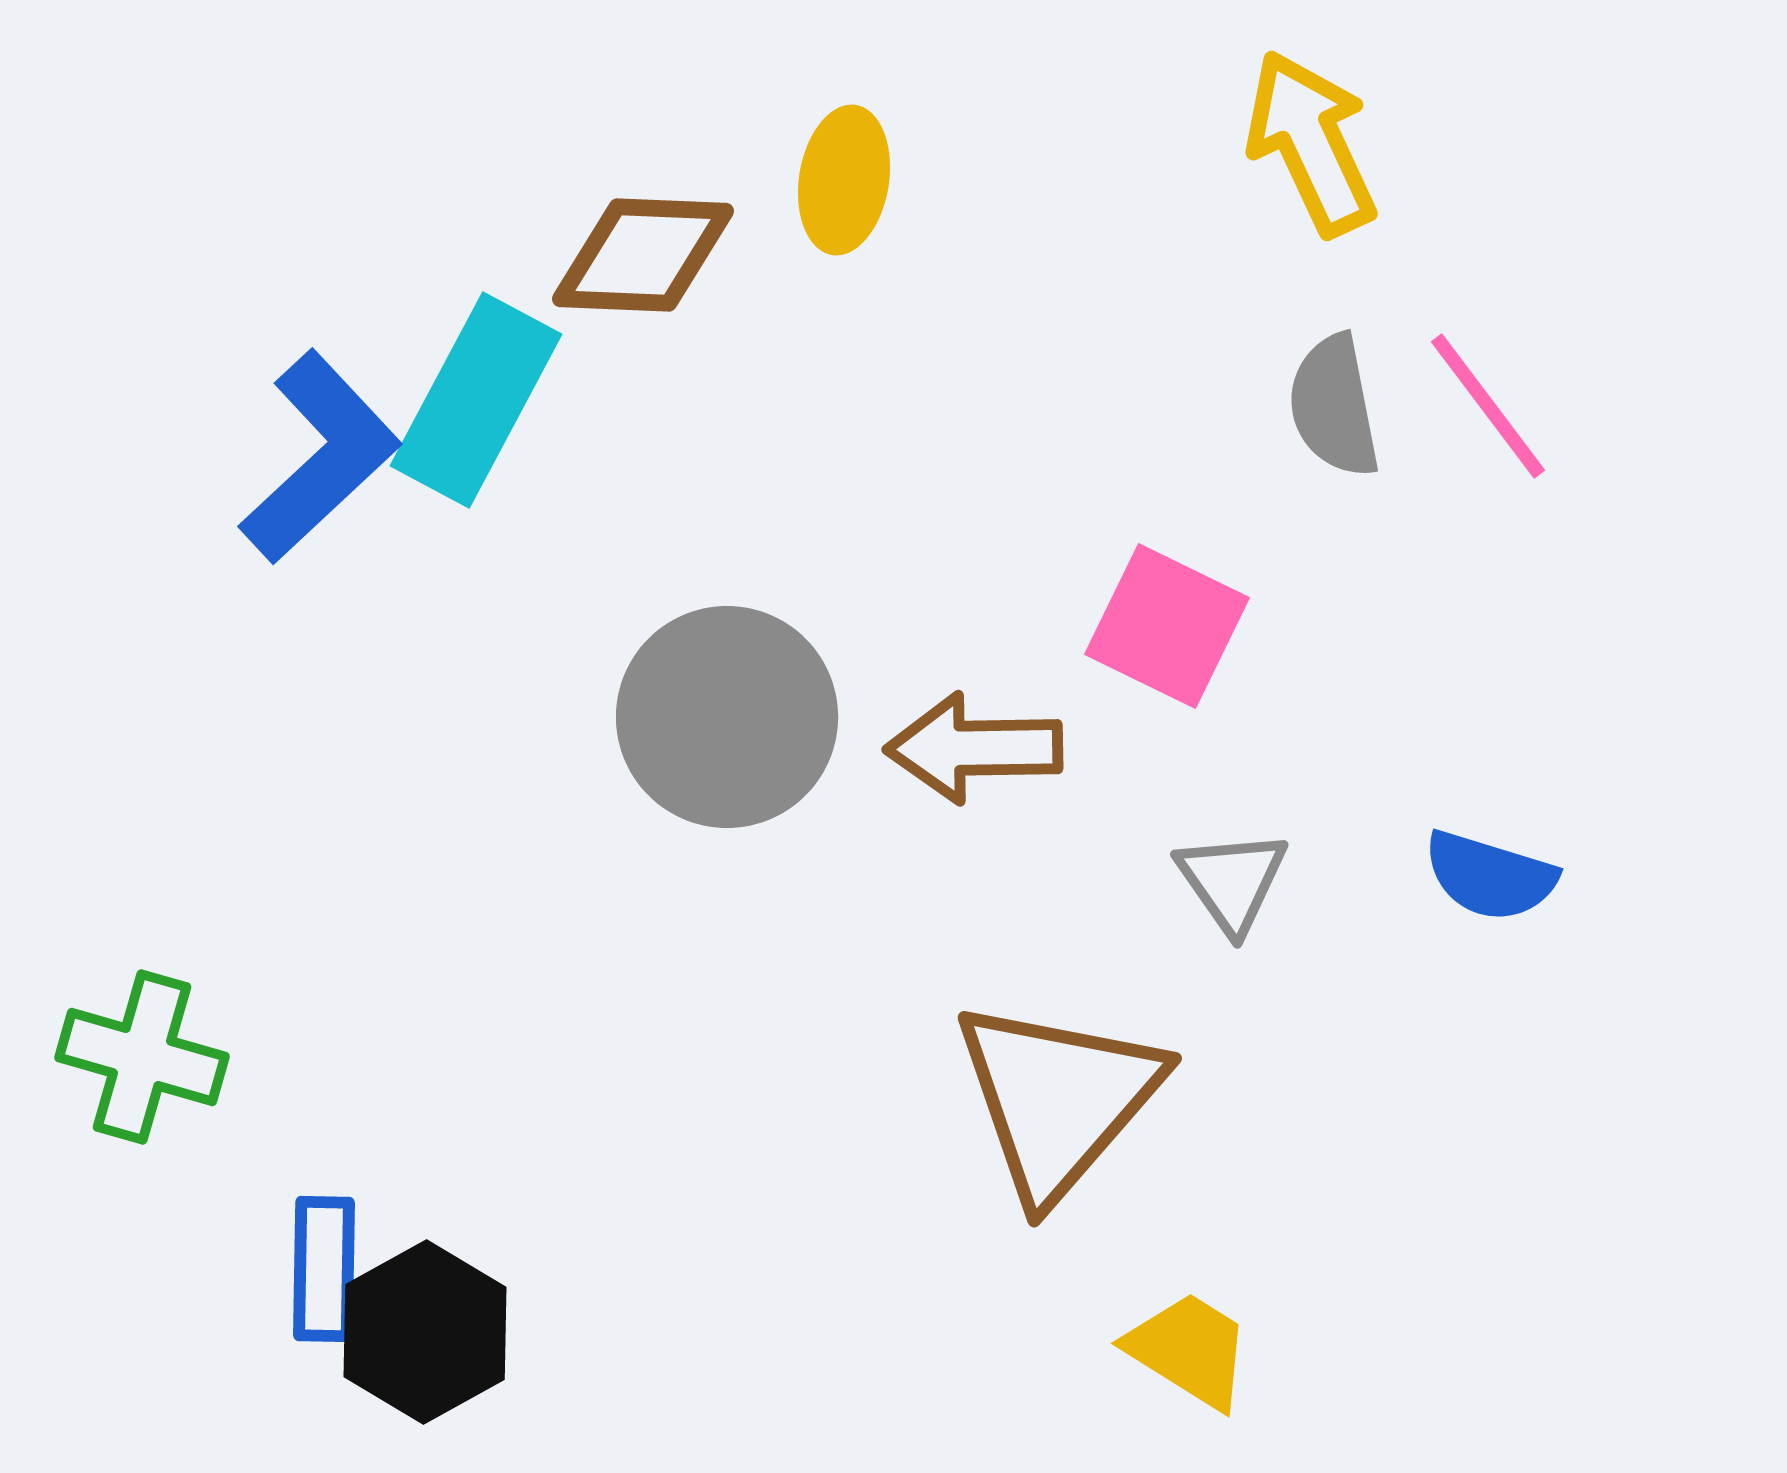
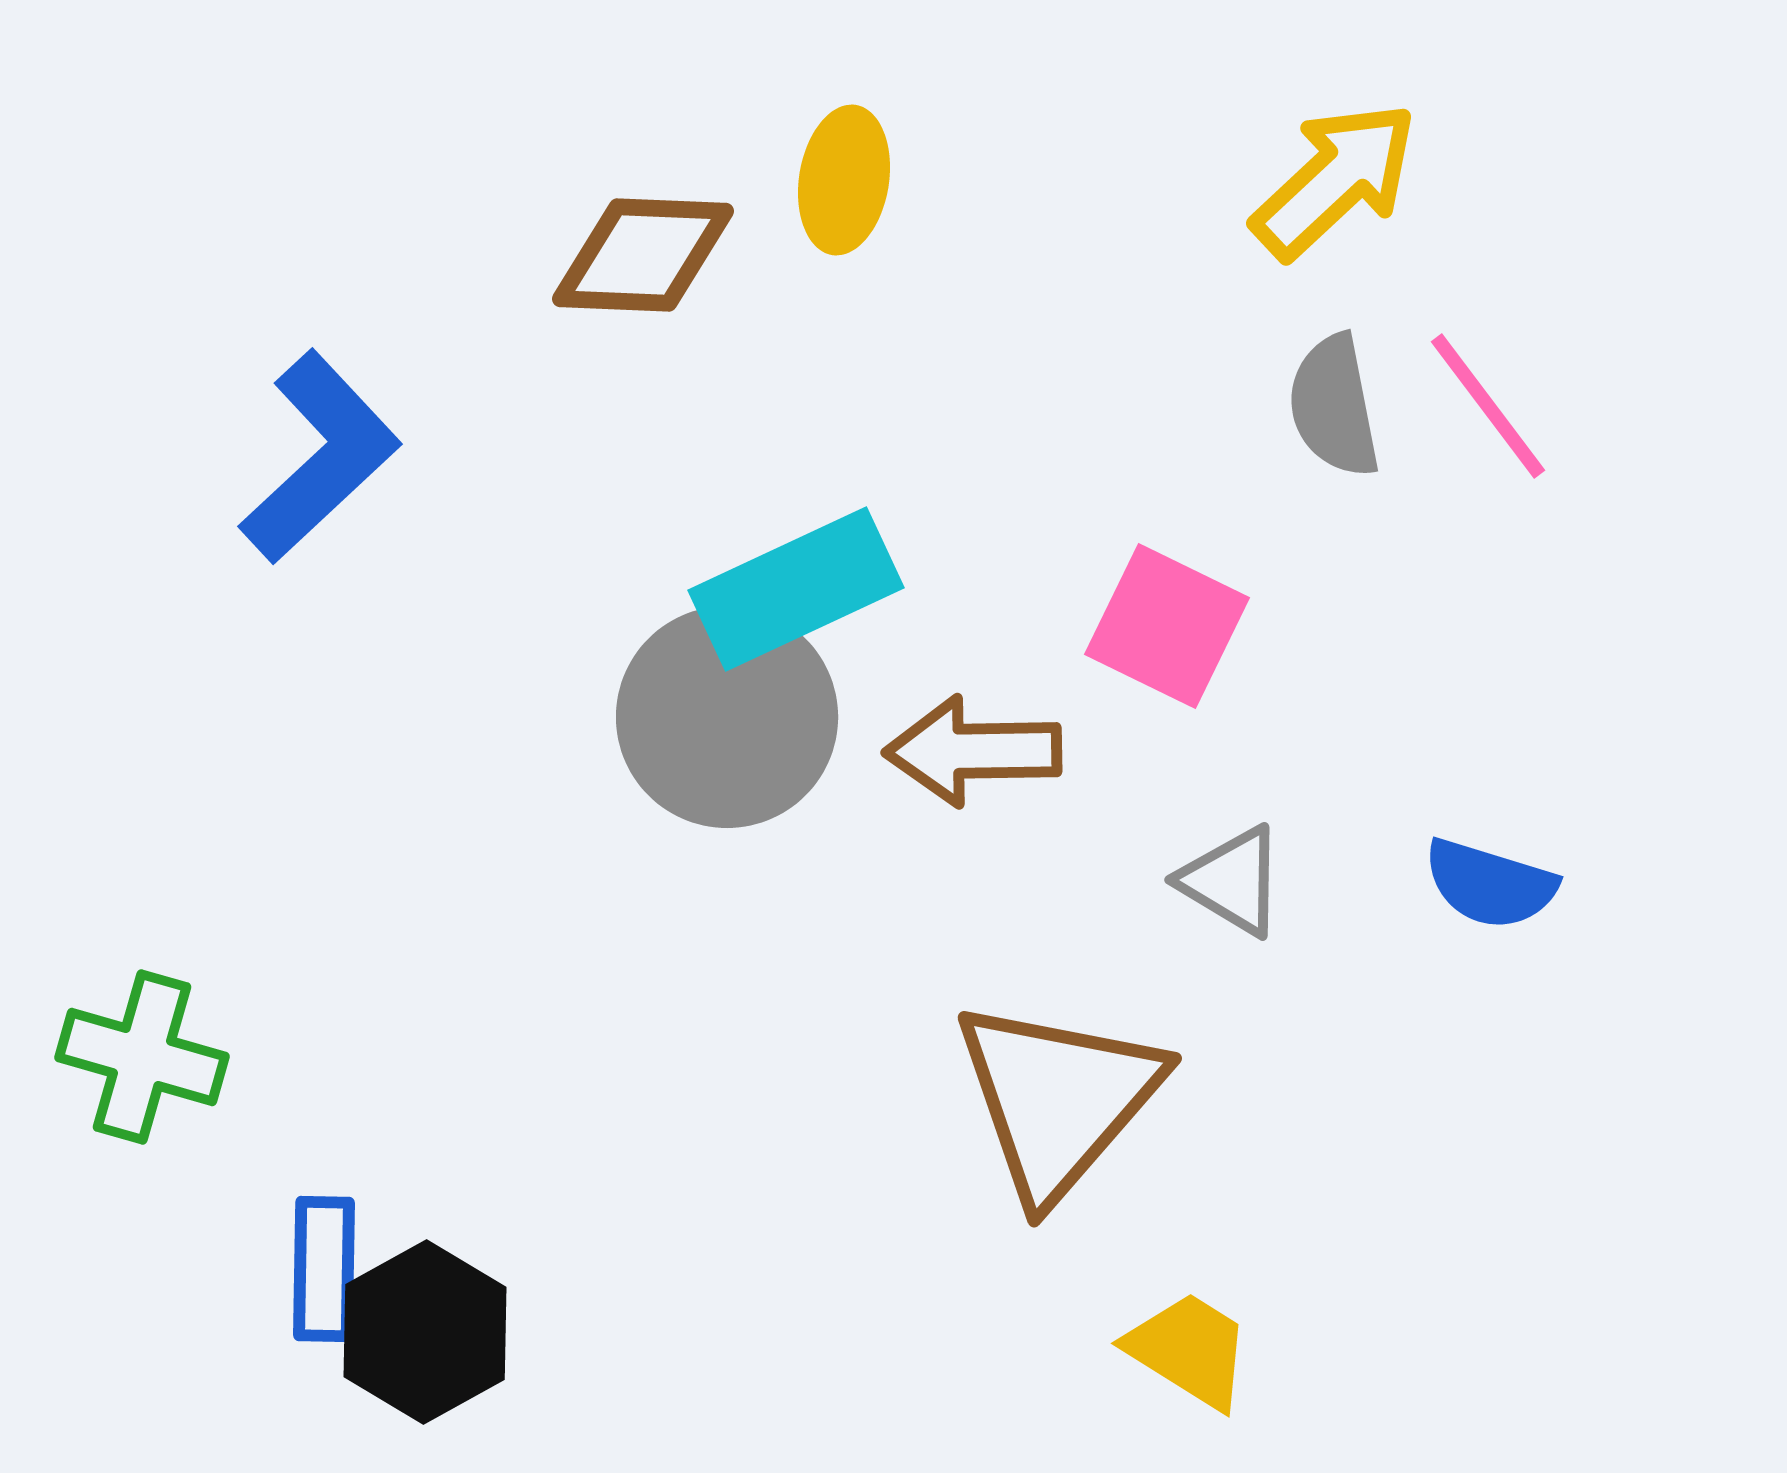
yellow arrow: moved 24 px right, 37 px down; rotated 72 degrees clockwise
cyan rectangle: moved 320 px right, 189 px down; rotated 37 degrees clockwise
brown arrow: moved 1 px left, 3 px down
blue semicircle: moved 8 px down
gray triangle: rotated 24 degrees counterclockwise
